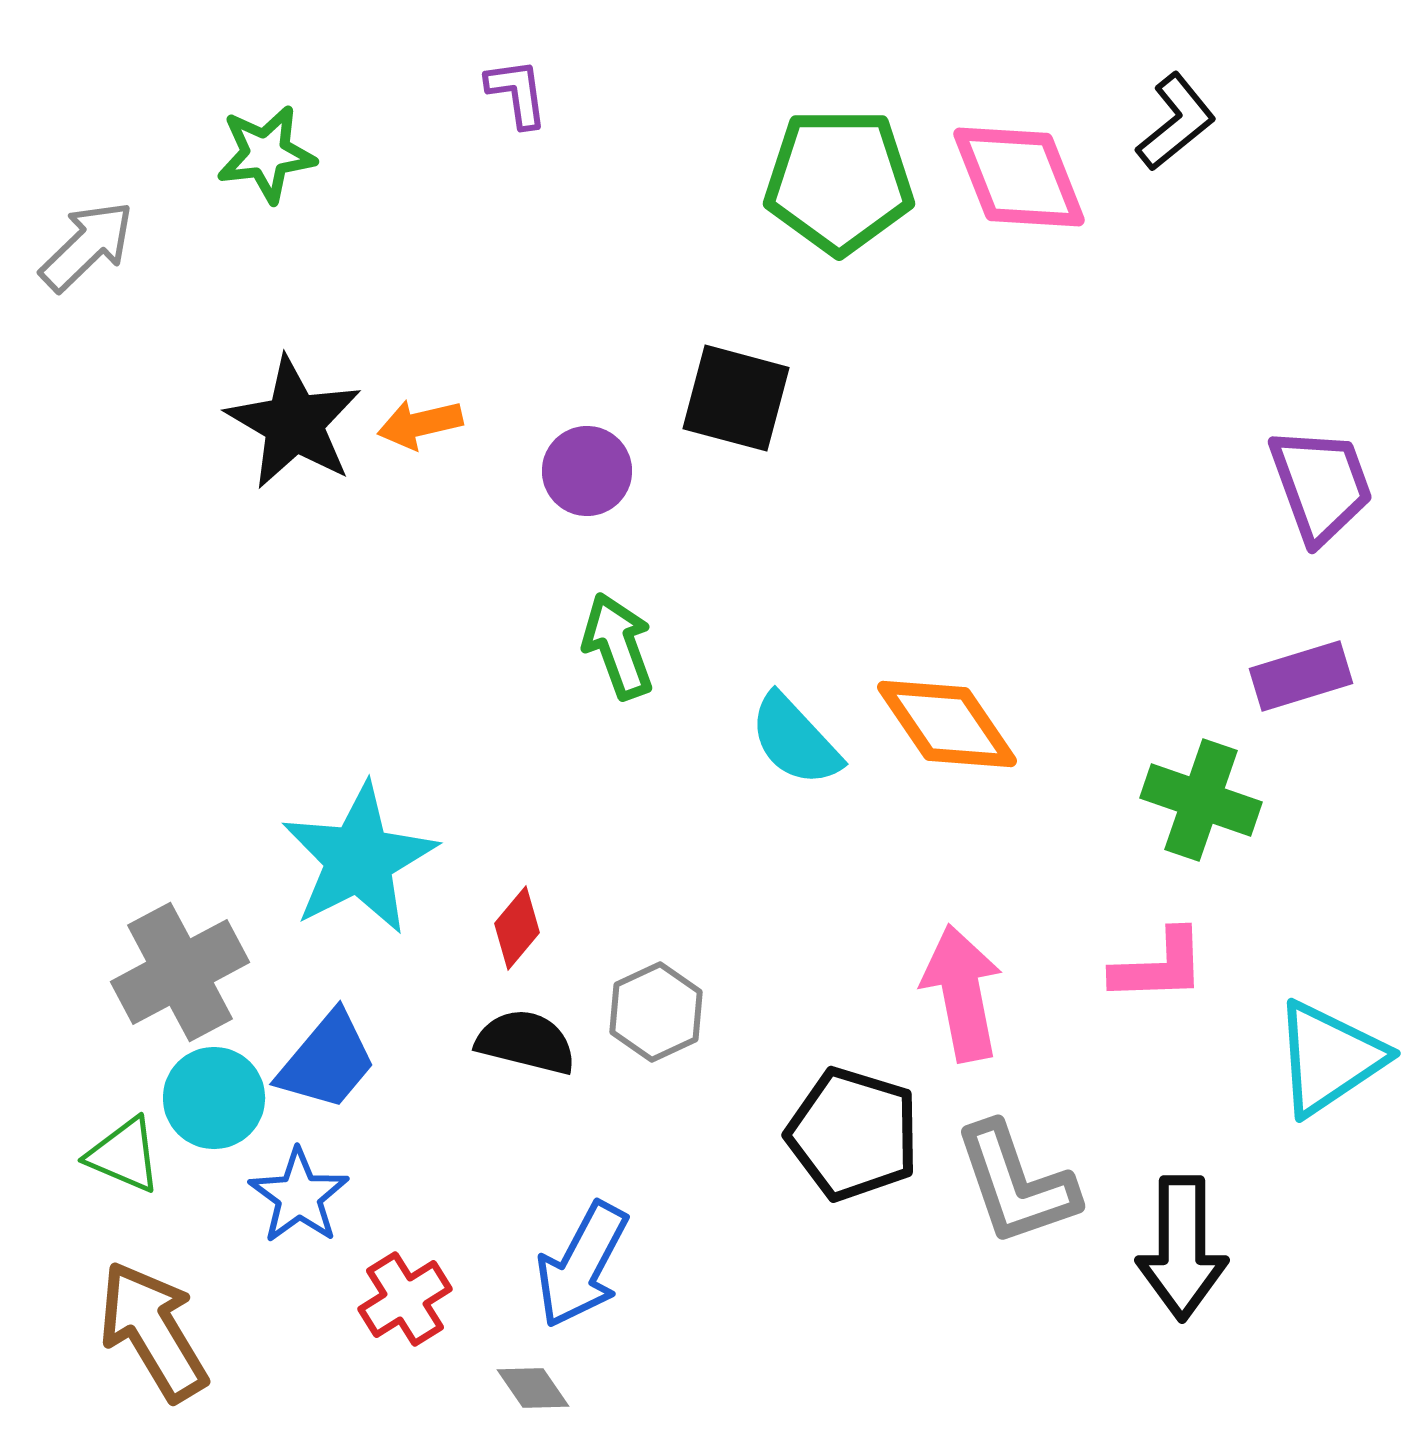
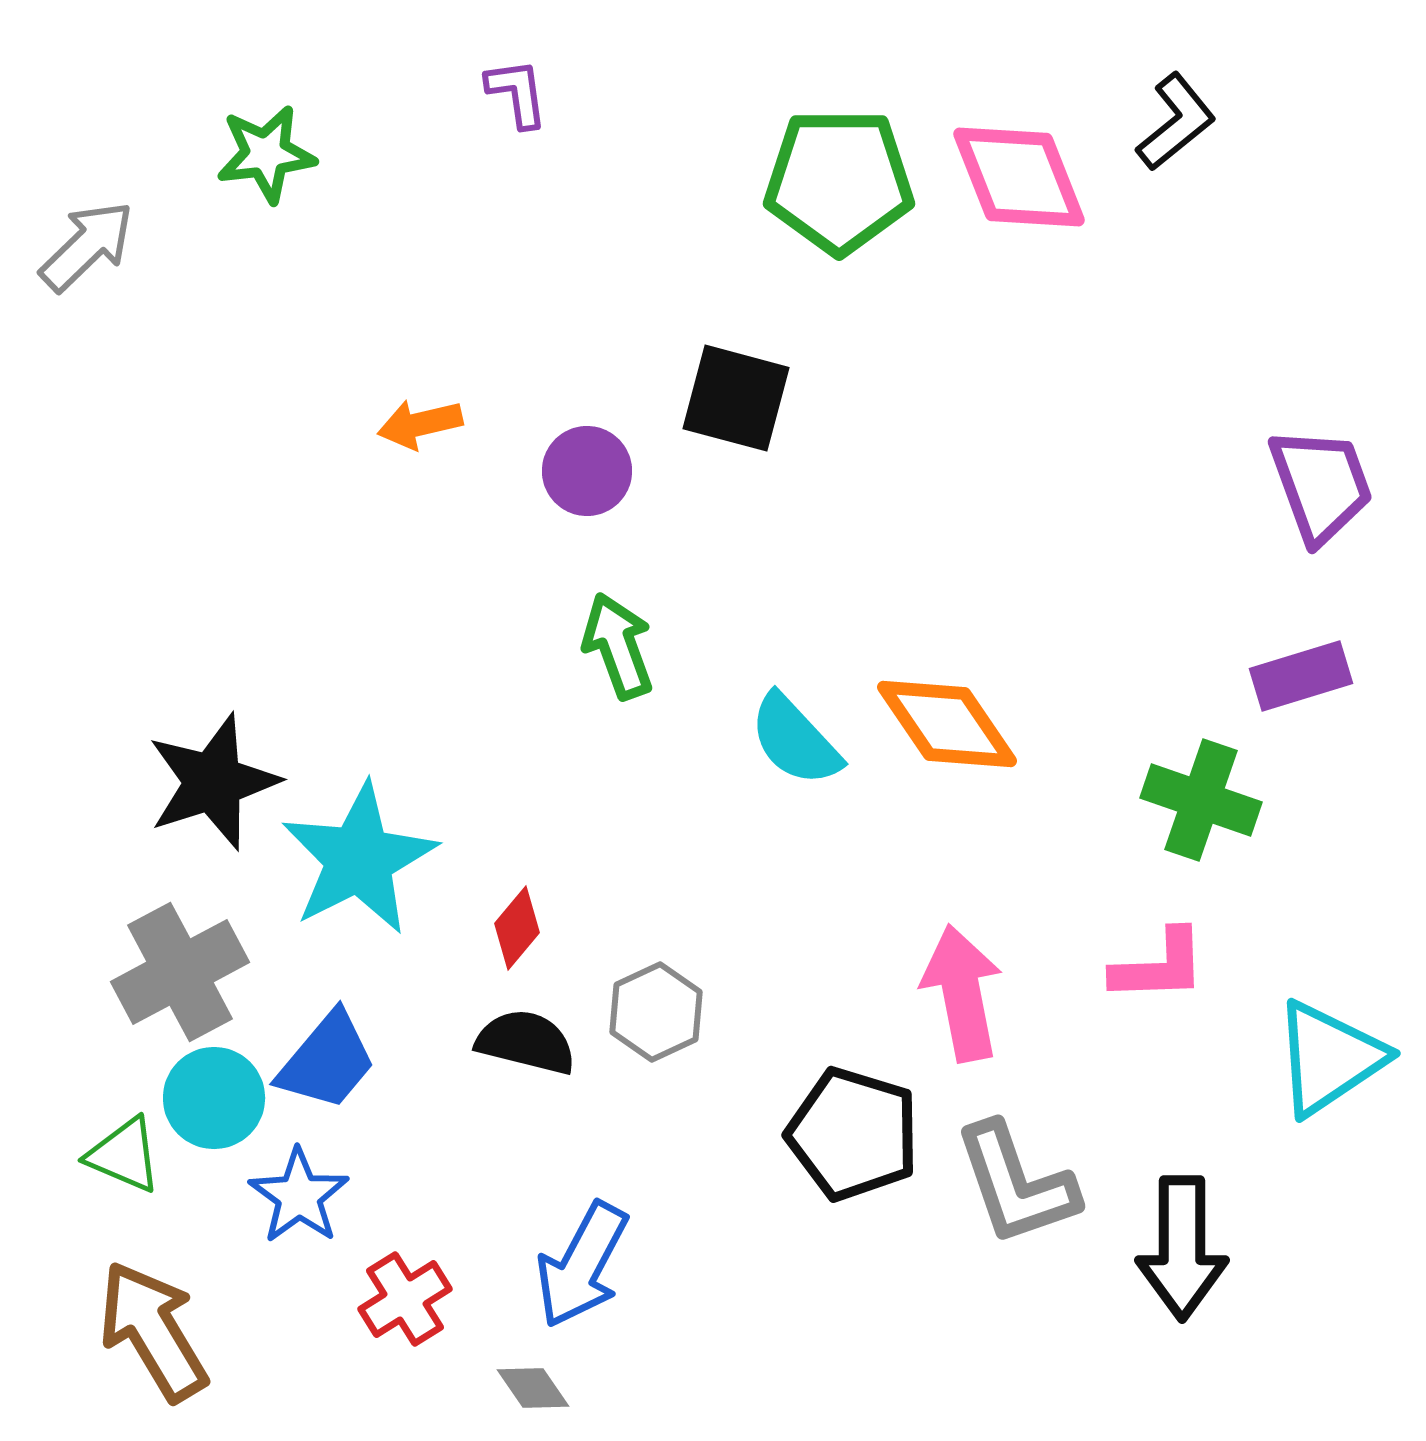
black star: moved 81 px left, 359 px down; rotated 24 degrees clockwise
